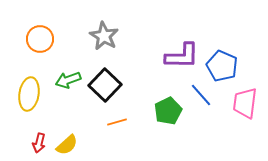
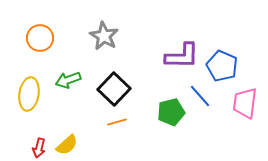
orange circle: moved 1 px up
black square: moved 9 px right, 4 px down
blue line: moved 1 px left, 1 px down
green pentagon: moved 3 px right, 1 px down; rotated 12 degrees clockwise
red arrow: moved 5 px down
